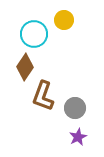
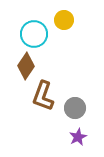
brown diamond: moved 1 px right, 1 px up
